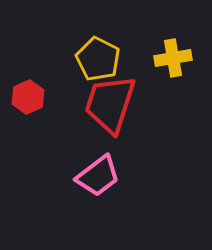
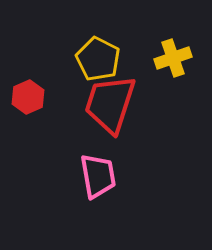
yellow cross: rotated 9 degrees counterclockwise
pink trapezoid: rotated 63 degrees counterclockwise
